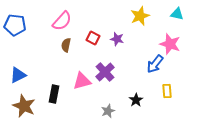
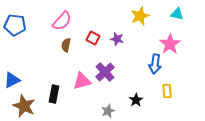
pink star: rotated 20 degrees clockwise
blue arrow: rotated 30 degrees counterclockwise
blue triangle: moved 6 px left, 5 px down
